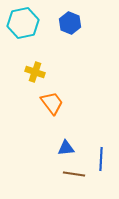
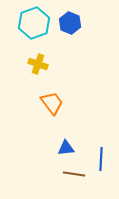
cyan hexagon: moved 11 px right; rotated 8 degrees counterclockwise
yellow cross: moved 3 px right, 8 px up
